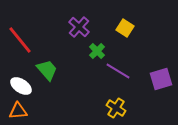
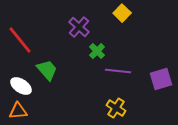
yellow square: moved 3 px left, 15 px up; rotated 12 degrees clockwise
purple line: rotated 25 degrees counterclockwise
